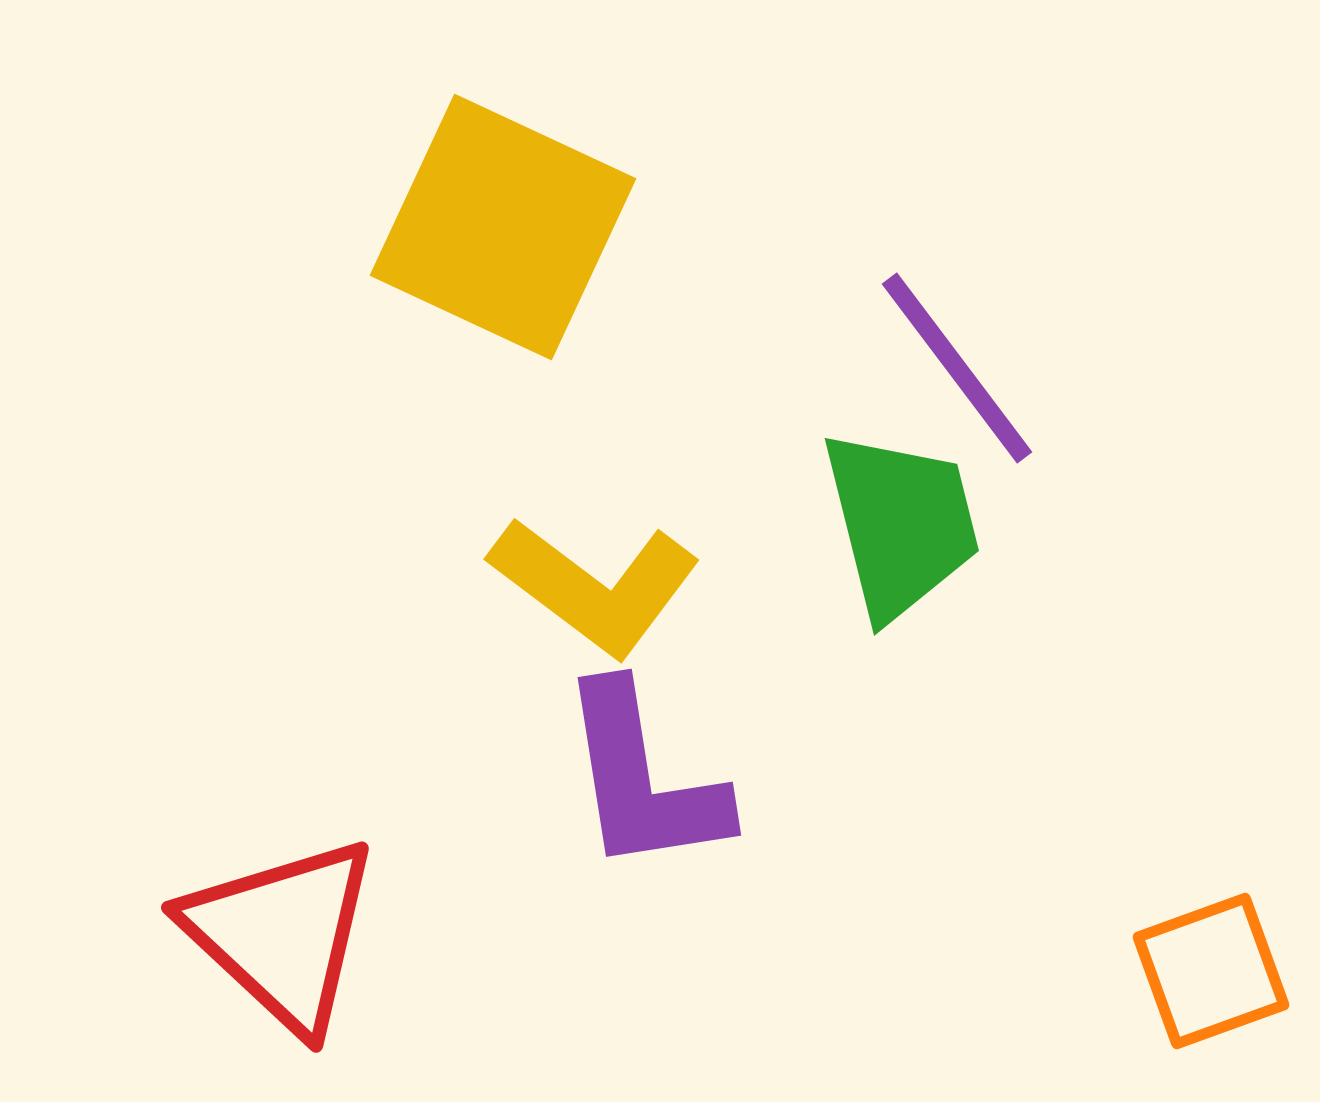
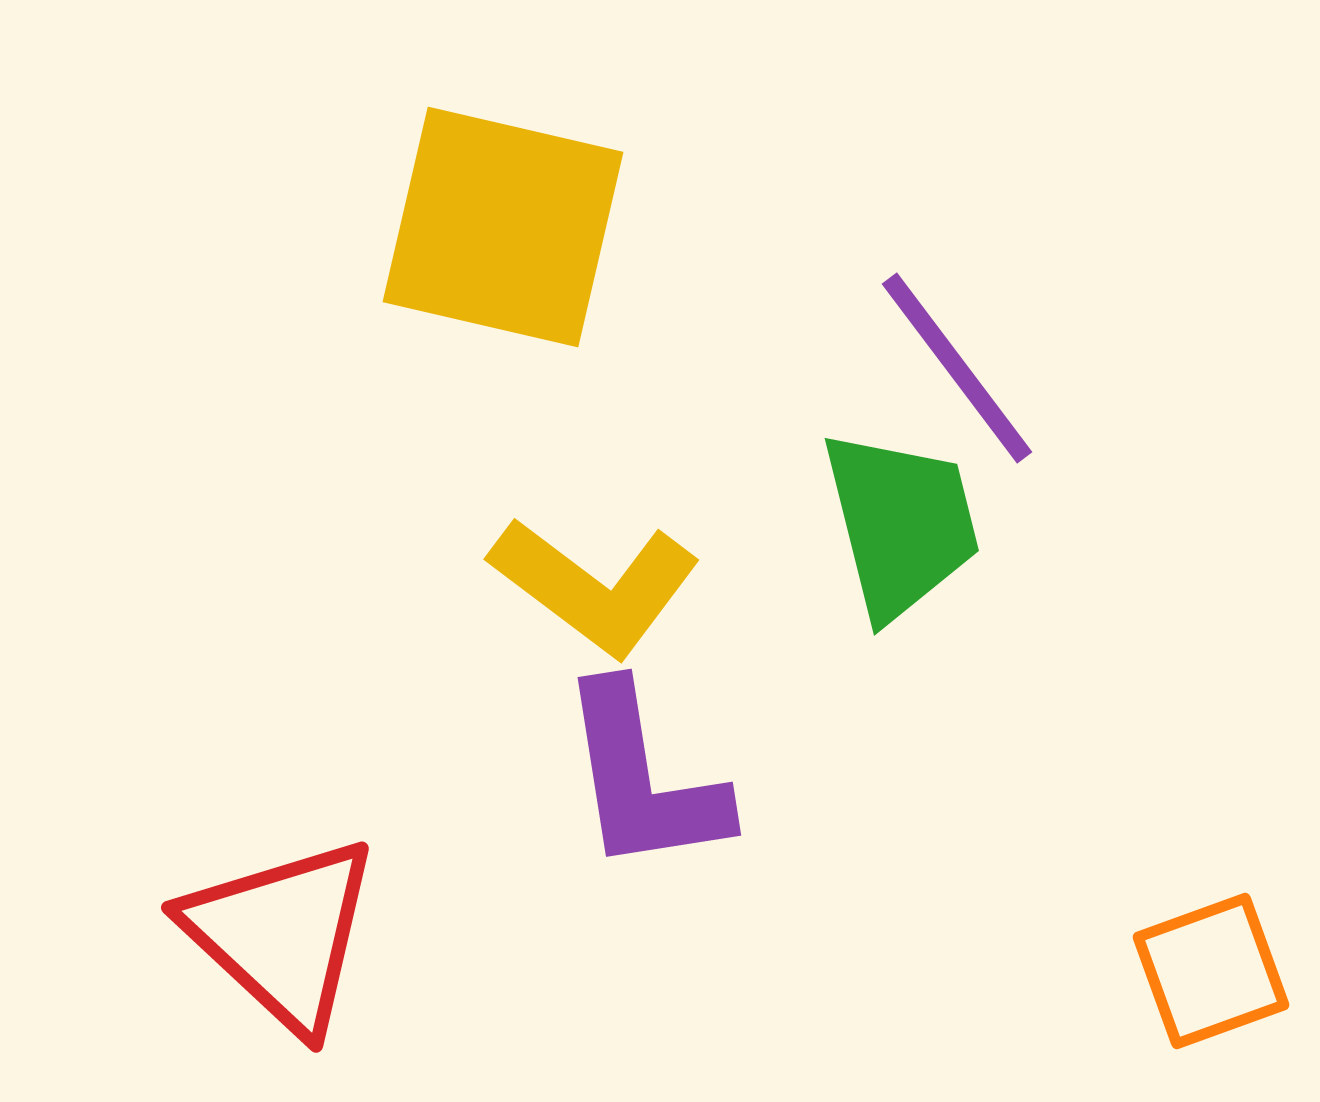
yellow square: rotated 12 degrees counterclockwise
